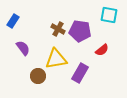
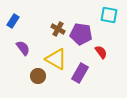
purple pentagon: moved 1 px right, 3 px down
red semicircle: moved 1 px left, 2 px down; rotated 88 degrees counterclockwise
yellow triangle: rotated 40 degrees clockwise
